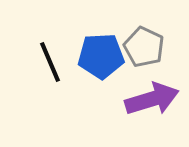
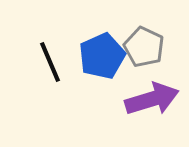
blue pentagon: moved 1 px right; rotated 21 degrees counterclockwise
